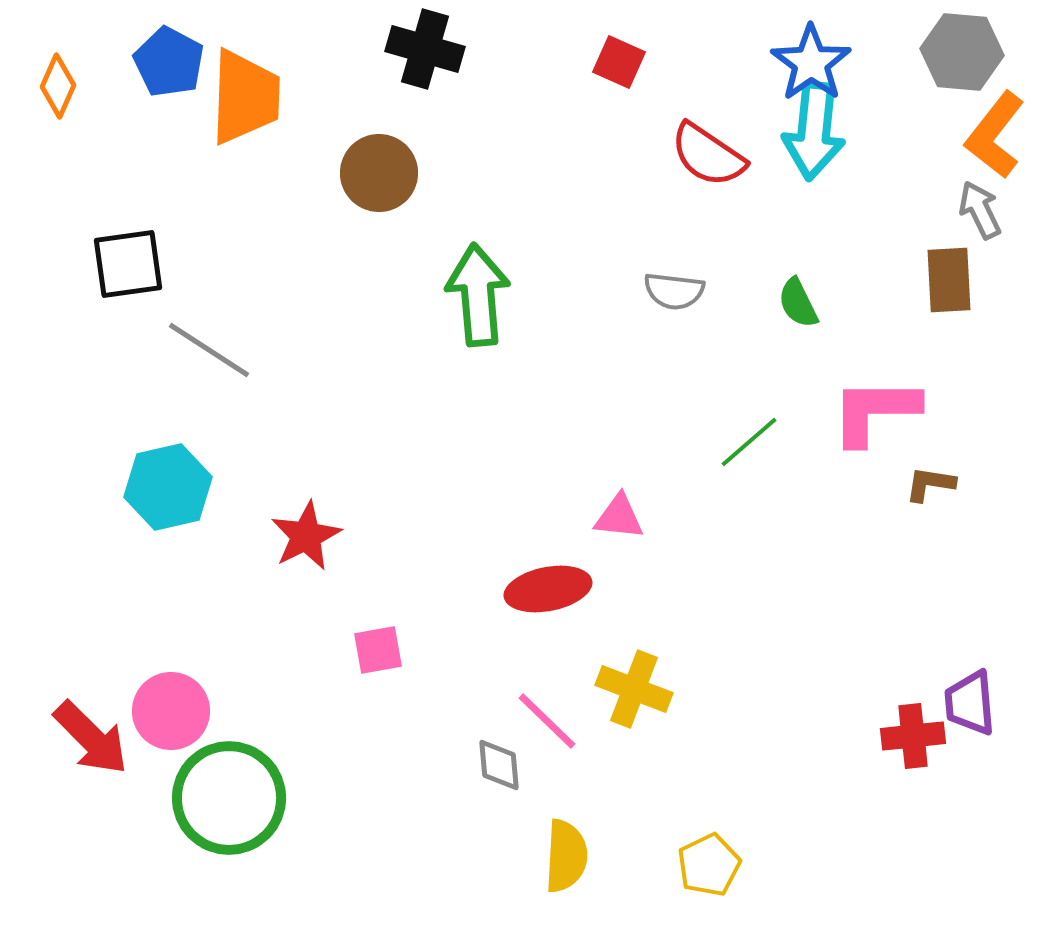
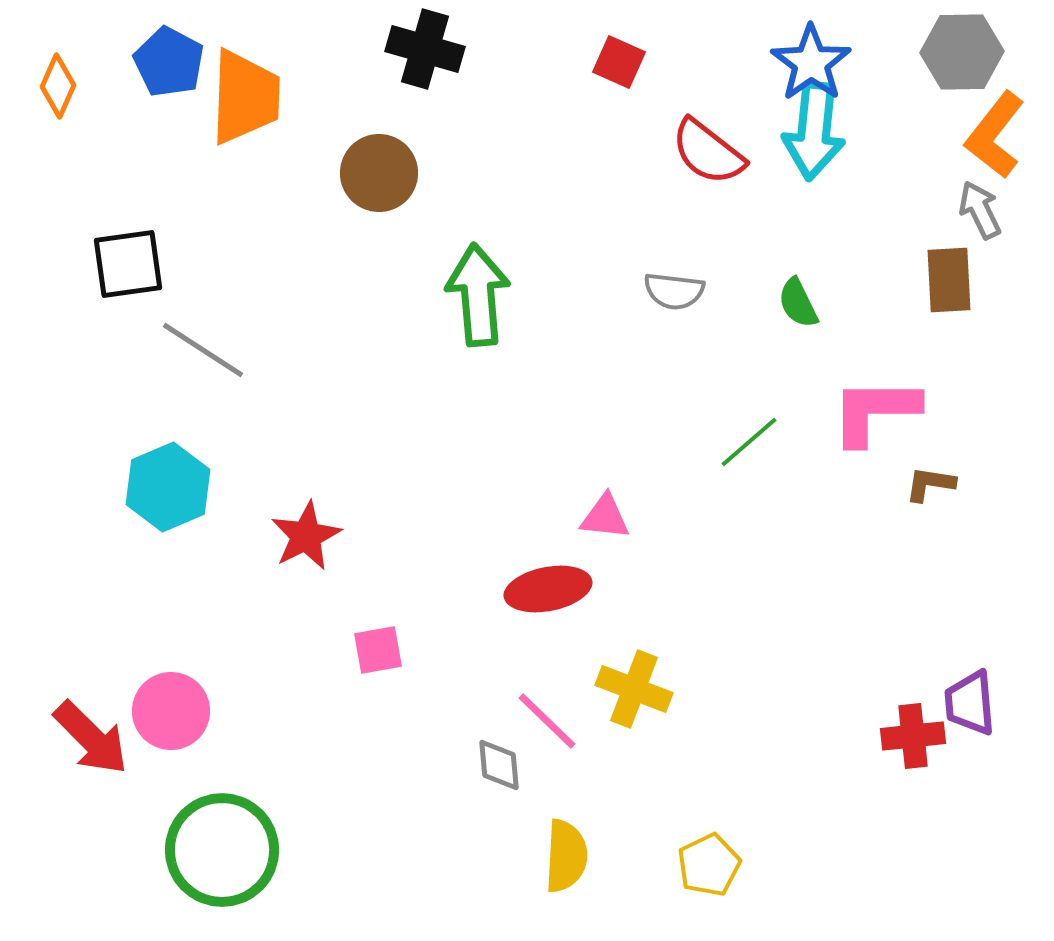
gray hexagon: rotated 6 degrees counterclockwise
red semicircle: moved 3 px up; rotated 4 degrees clockwise
gray line: moved 6 px left
cyan hexagon: rotated 10 degrees counterclockwise
pink triangle: moved 14 px left
green circle: moved 7 px left, 52 px down
